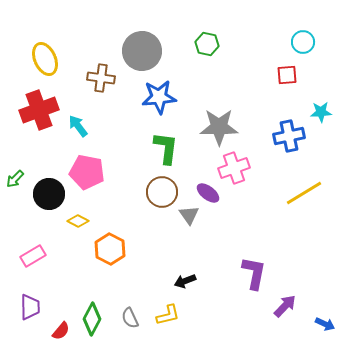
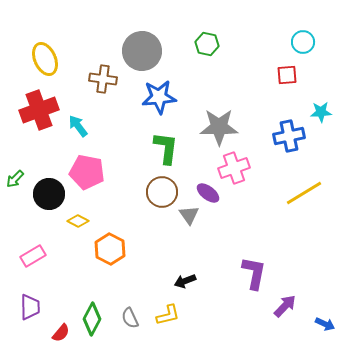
brown cross: moved 2 px right, 1 px down
red semicircle: moved 2 px down
